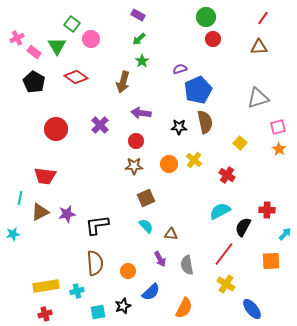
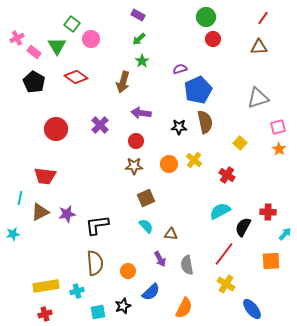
red cross at (267, 210): moved 1 px right, 2 px down
